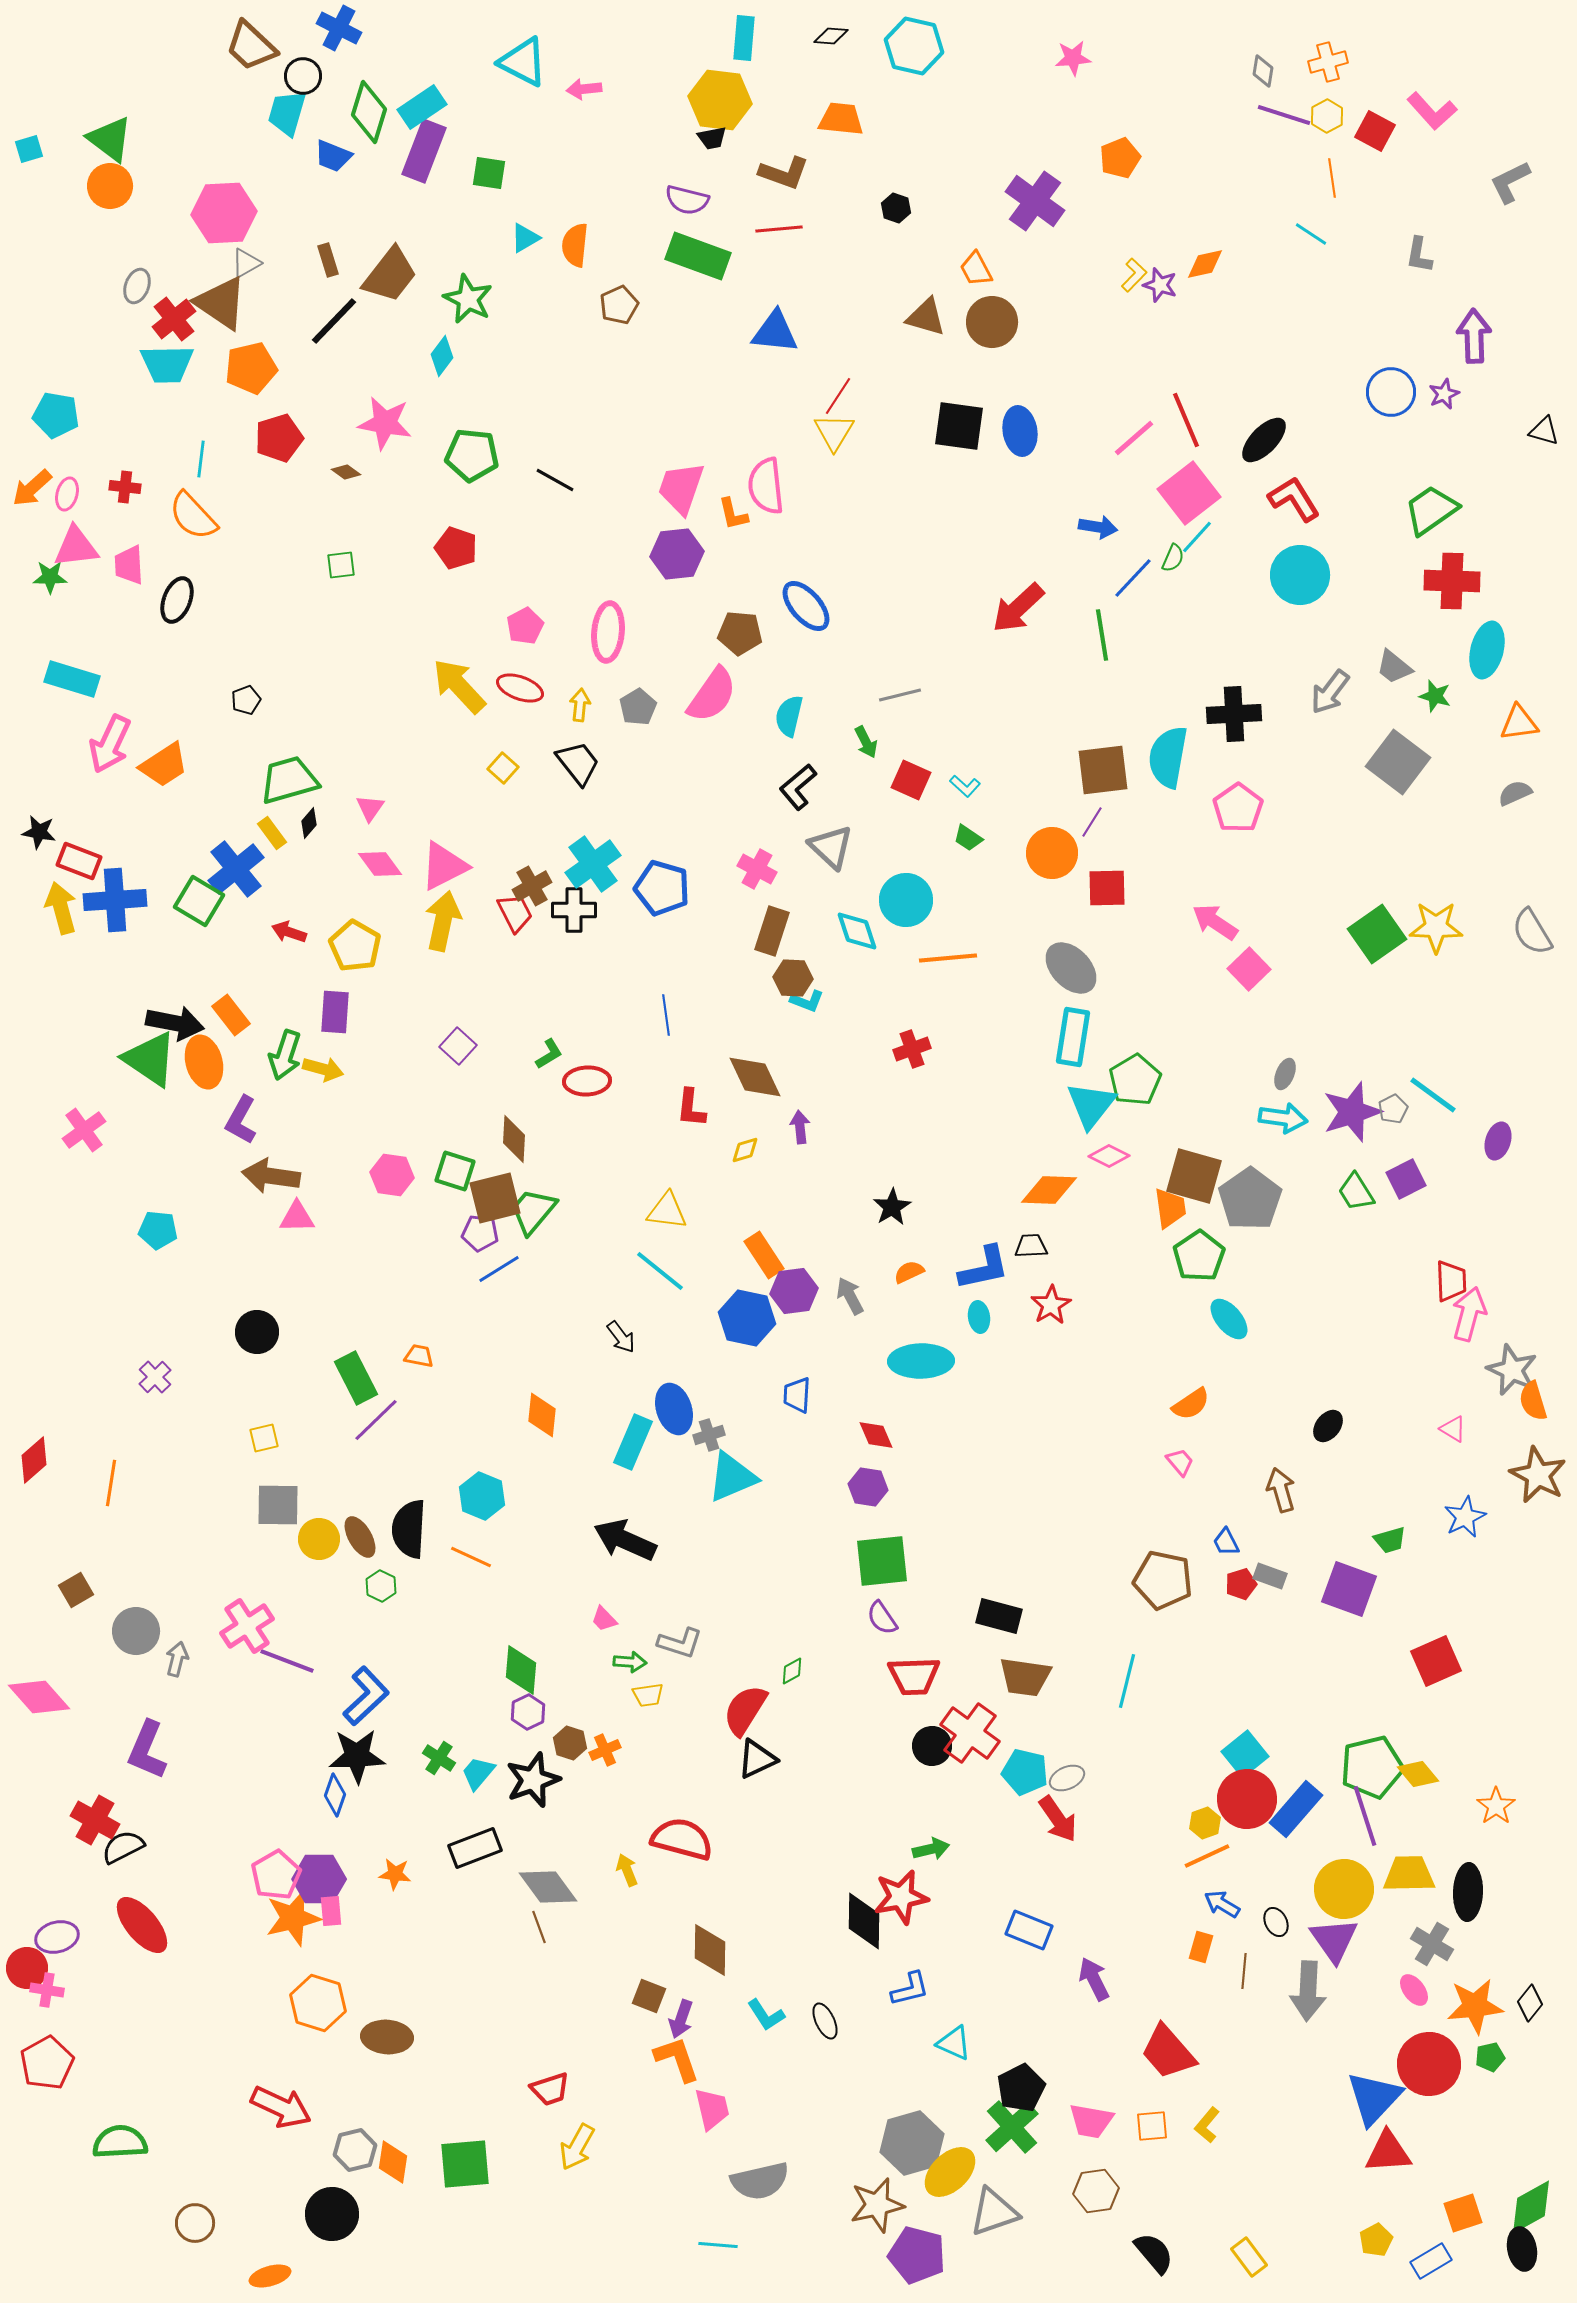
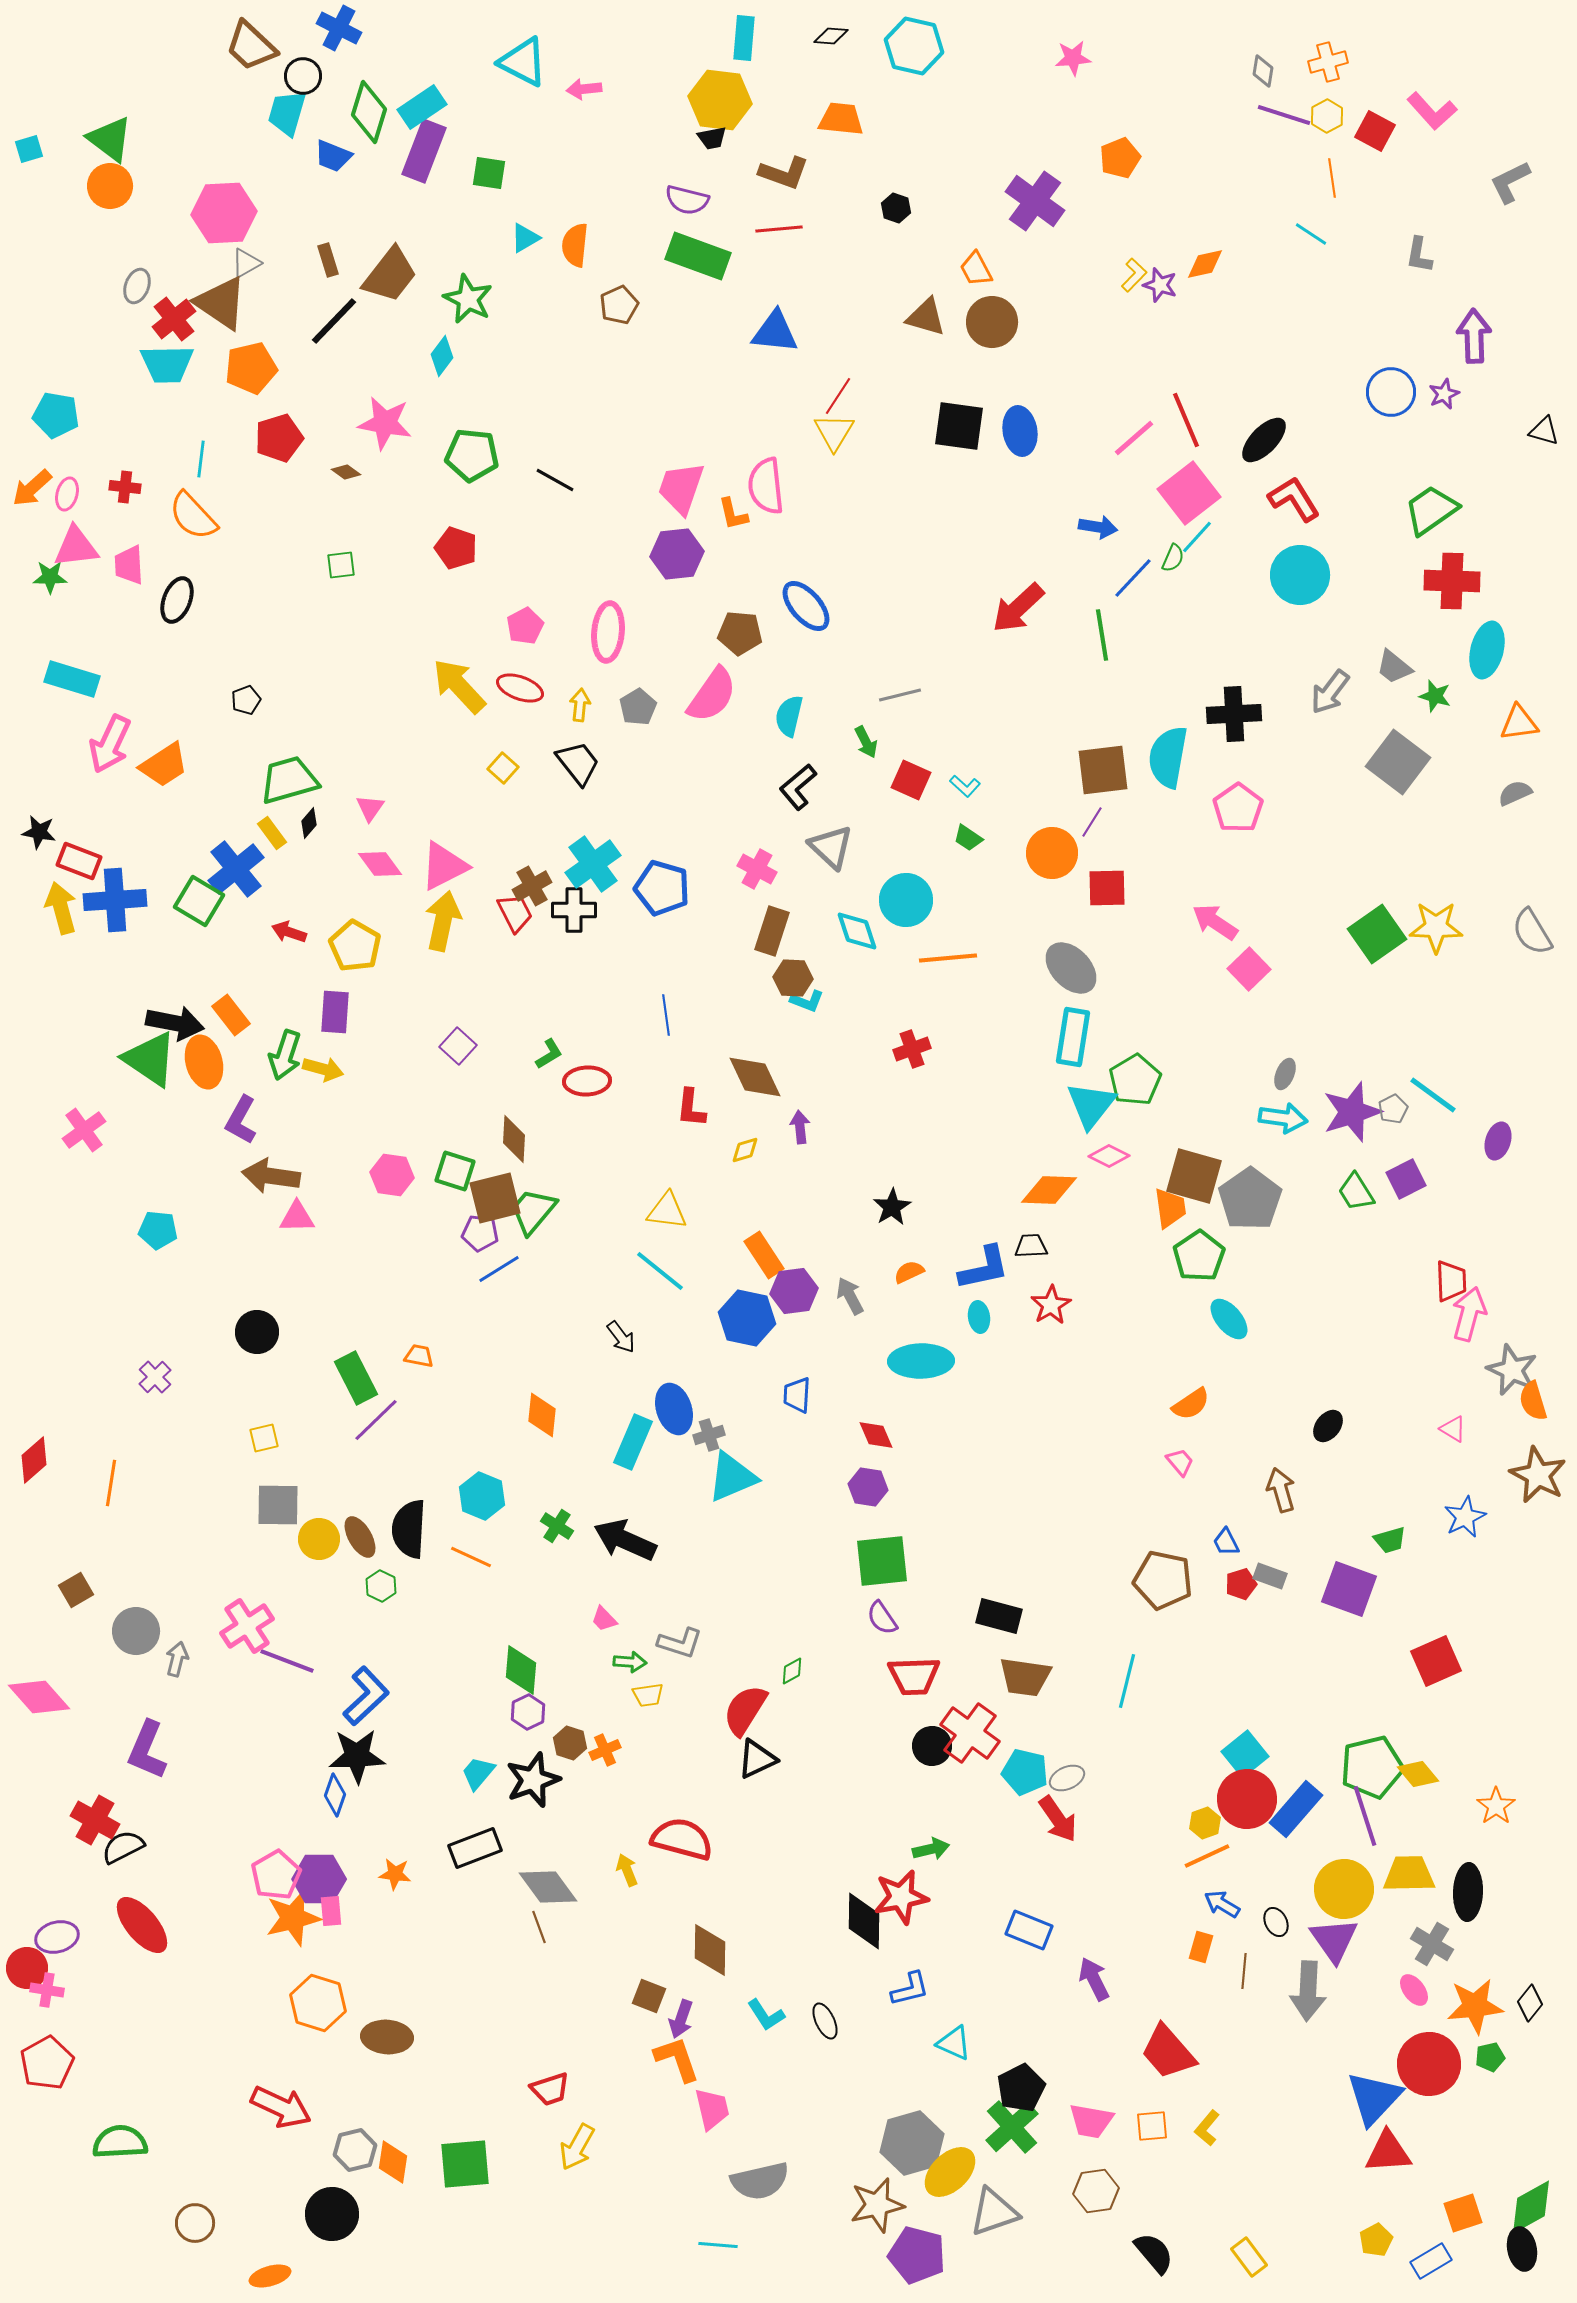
green cross at (439, 1758): moved 118 px right, 232 px up
yellow L-shape at (1207, 2125): moved 3 px down
